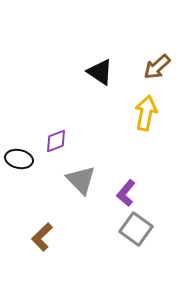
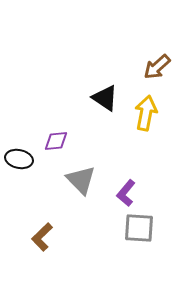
black triangle: moved 5 px right, 26 px down
purple diamond: rotated 15 degrees clockwise
gray square: moved 3 px right, 1 px up; rotated 32 degrees counterclockwise
